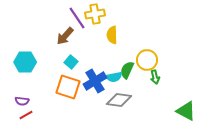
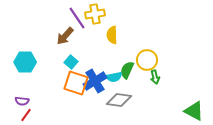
orange square: moved 8 px right, 4 px up
green triangle: moved 8 px right
red line: rotated 24 degrees counterclockwise
